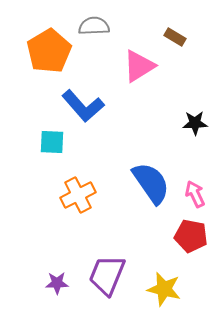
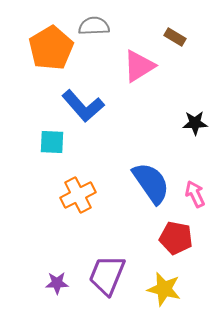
orange pentagon: moved 2 px right, 3 px up
red pentagon: moved 15 px left, 2 px down
